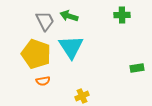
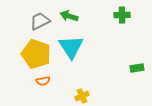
gray trapezoid: moved 5 px left; rotated 90 degrees counterclockwise
